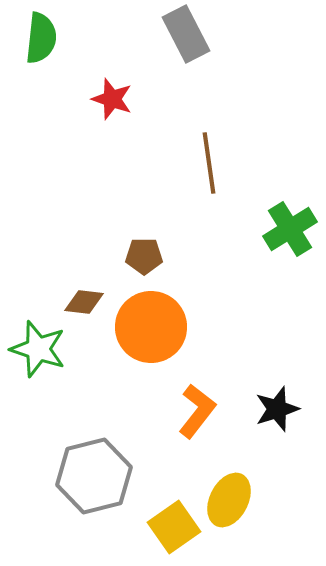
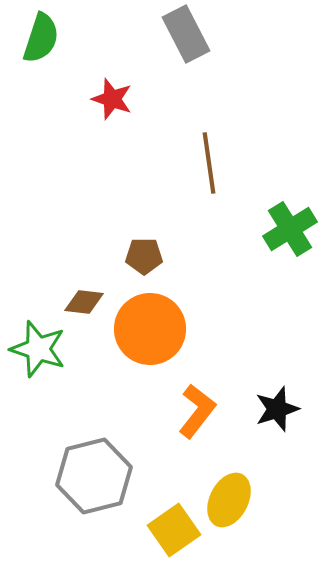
green semicircle: rotated 12 degrees clockwise
orange circle: moved 1 px left, 2 px down
yellow square: moved 3 px down
